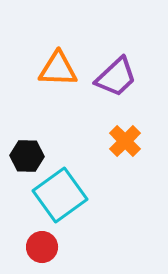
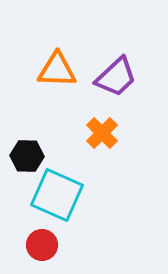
orange triangle: moved 1 px left, 1 px down
orange cross: moved 23 px left, 8 px up
cyan square: moved 3 px left; rotated 30 degrees counterclockwise
red circle: moved 2 px up
